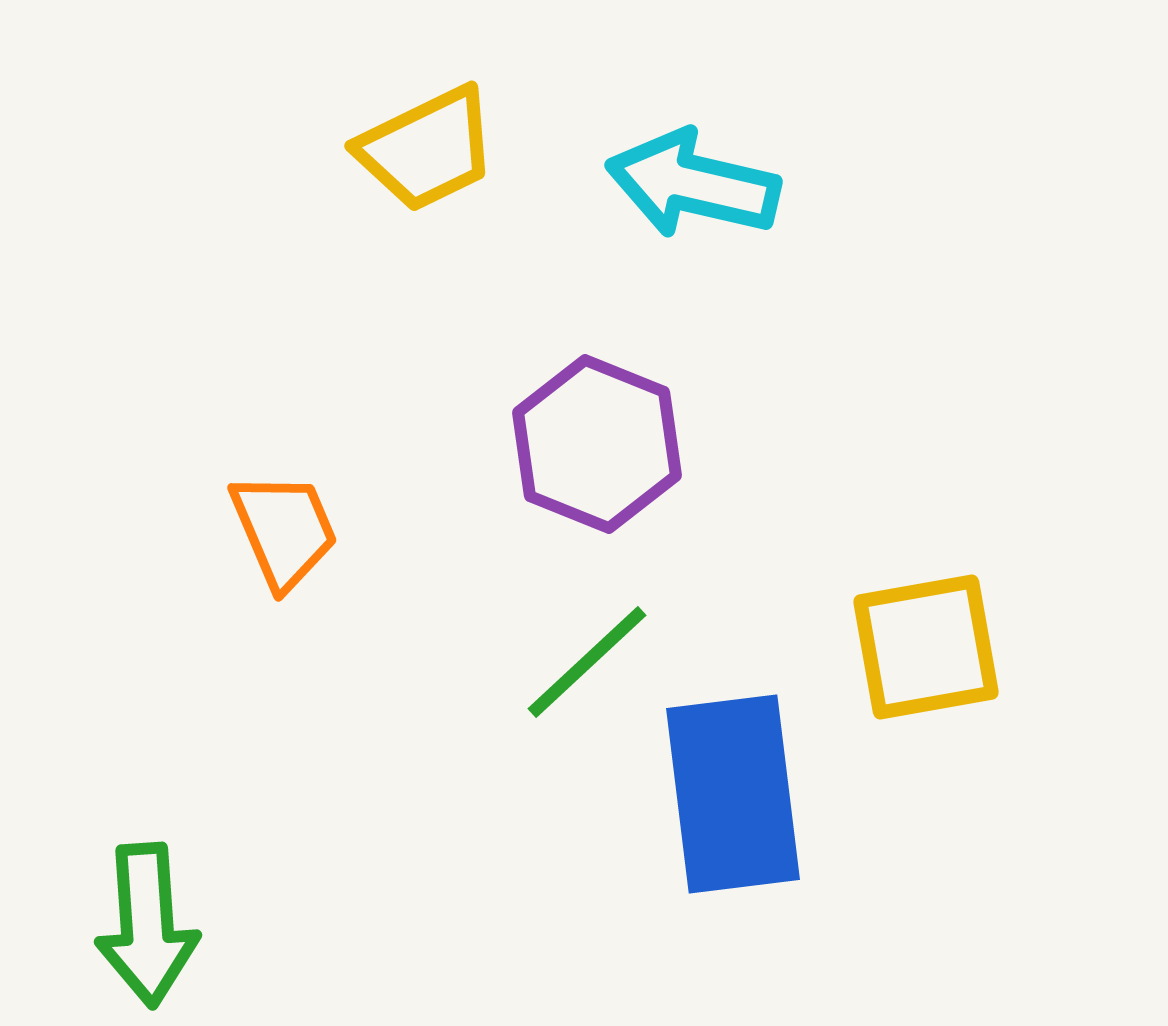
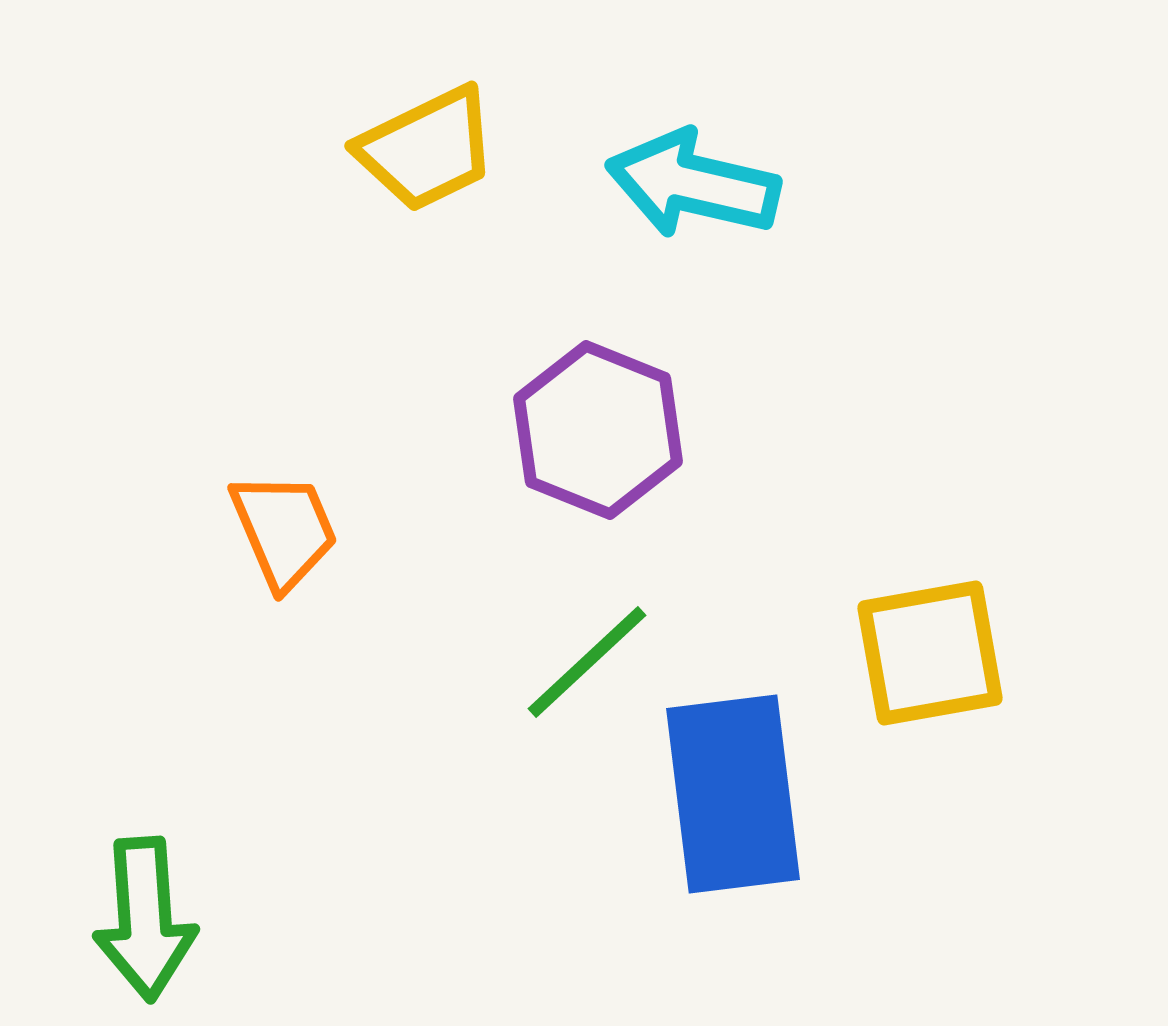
purple hexagon: moved 1 px right, 14 px up
yellow square: moved 4 px right, 6 px down
green arrow: moved 2 px left, 6 px up
